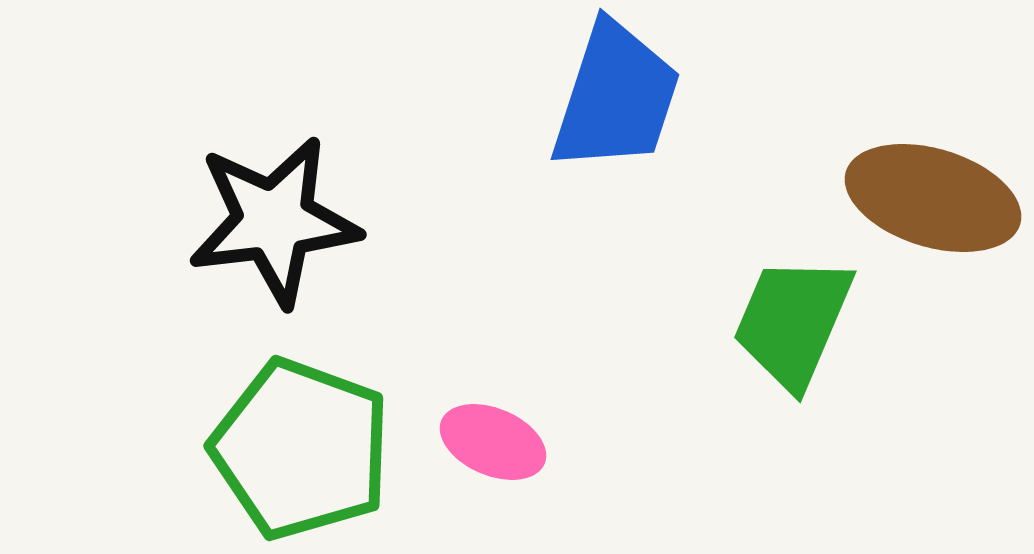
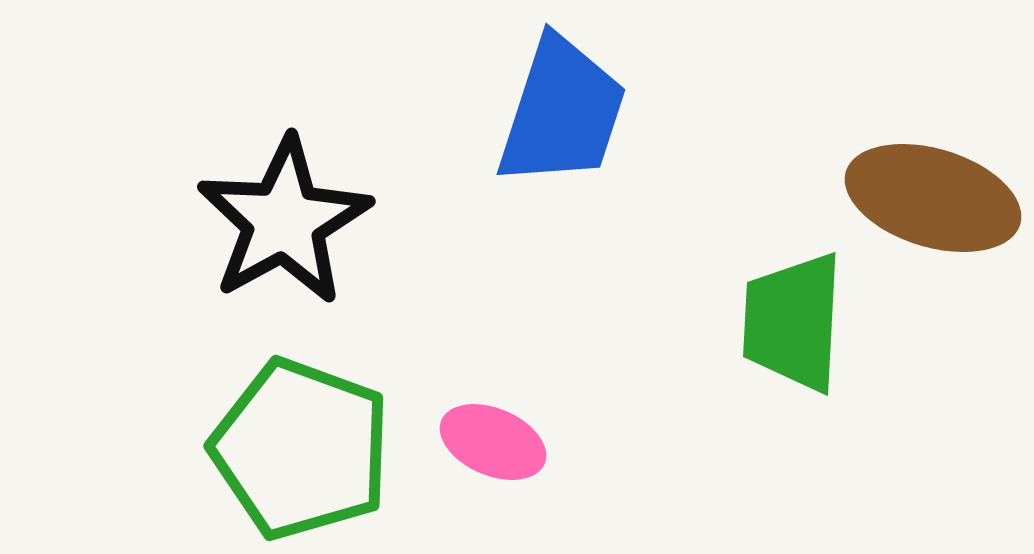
blue trapezoid: moved 54 px left, 15 px down
black star: moved 10 px right; rotated 22 degrees counterclockwise
green trapezoid: rotated 20 degrees counterclockwise
